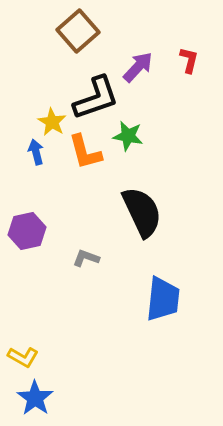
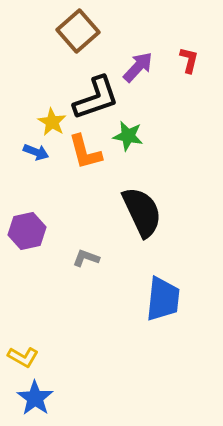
blue arrow: rotated 125 degrees clockwise
